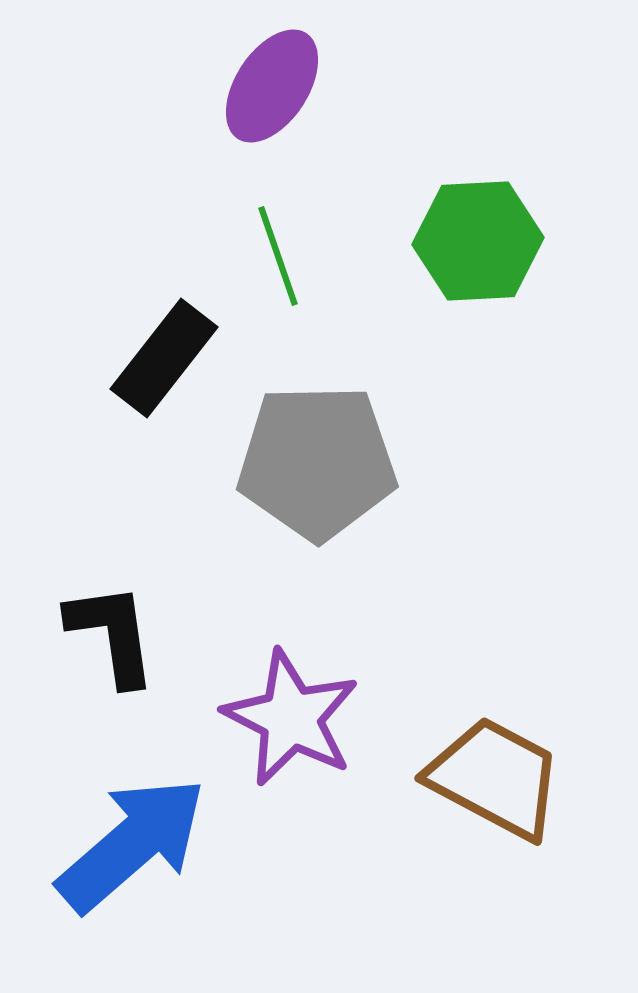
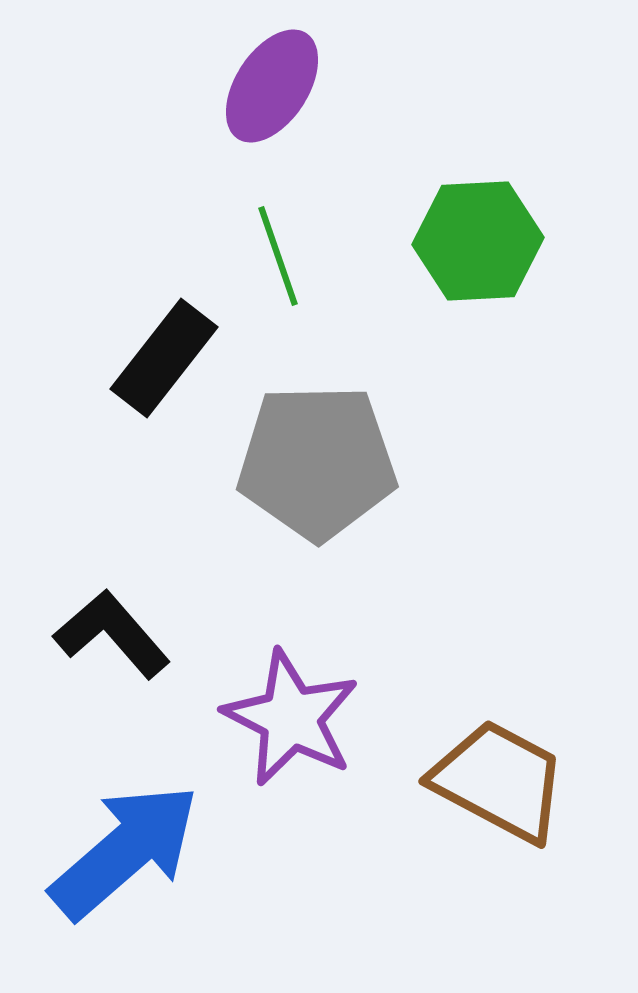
black L-shape: rotated 33 degrees counterclockwise
brown trapezoid: moved 4 px right, 3 px down
blue arrow: moved 7 px left, 7 px down
